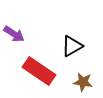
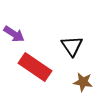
black triangle: rotated 35 degrees counterclockwise
red rectangle: moved 4 px left, 4 px up
